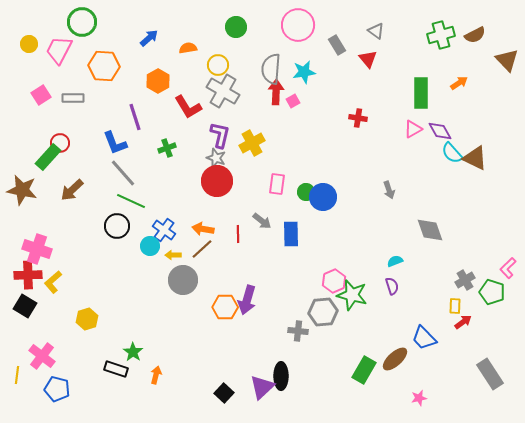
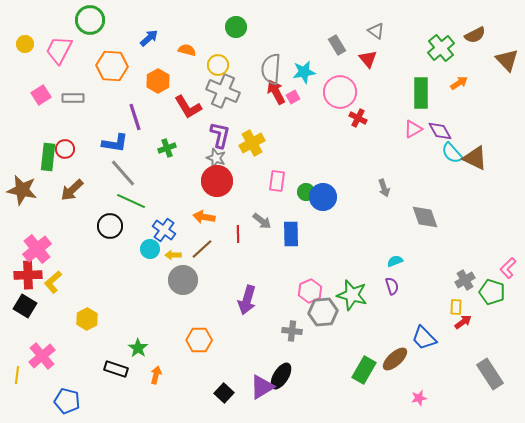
green circle at (82, 22): moved 8 px right, 2 px up
pink circle at (298, 25): moved 42 px right, 67 px down
green cross at (441, 35): moved 13 px down; rotated 24 degrees counterclockwise
yellow circle at (29, 44): moved 4 px left
orange semicircle at (188, 48): moved 1 px left, 2 px down; rotated 24 degrees clockwise
orange hexagon at (104, 66): moved 8 px right
gray cross at (223, 91): rotated 8 degrees counterclockwise
red arrow at (276, 92): rotated 30 degrees counterclockwise
pink square at (293, 101): moved 4 px up
red cross at (358, 118): rotated 18 degrees clockwise
red circle at (60, 143): moved 5 px right, 6 px down
blue L-shape at (115, 143): rotated 60 degrees counterclockwise
green rectangle at (48, 157): rotated 36 degrees counterclockwise
pink rectangle at (277, 184): moved 3 px up
gray arrow at (389, 190): moved 5 px left, 2 px up
black circle at (117, 226): moved 7 px left
orange arrow at (203, 229): moved 1 px right, 12 px up
gray diamond at (430, 230): moved 5 px left, 13 px up
cyan circle at (150, 246): moved 3 px down
pink cross at (37, 249): rotated 32 degrees clockwise
pink hexagon at (334, 281): moved 24 px left, 10 px down
yellow rectangle at (455, 306): moved 1 px right, 1 px down
orange hexagon at (225, 307): moved 26 px left, 33 px down
yellow hexagon at (87, 319): rotated 10 degrees counterclockwise
gray cross at (298, 331): moved 6 px left
green star at (133, 352): moved 5 px right, 4 px up
pink cross at (42, 356): rotated 12 degrees clockwise
black ellipse at (281, 376): rotated 32 degrees clockwise
purple triangle at (262, 387): rotated 12 degrees clockwise
blue pentagon at (57, 389): moved 10 px right, 12 px down
